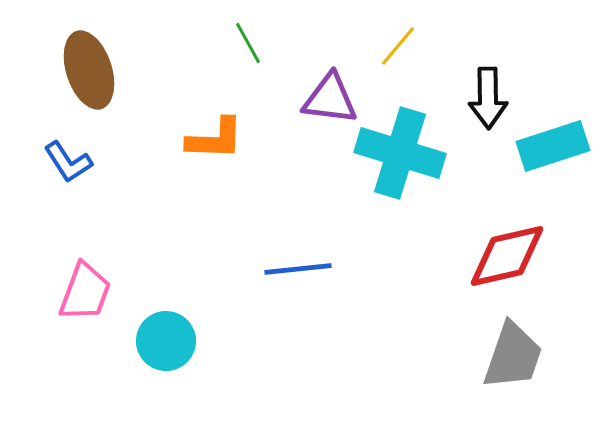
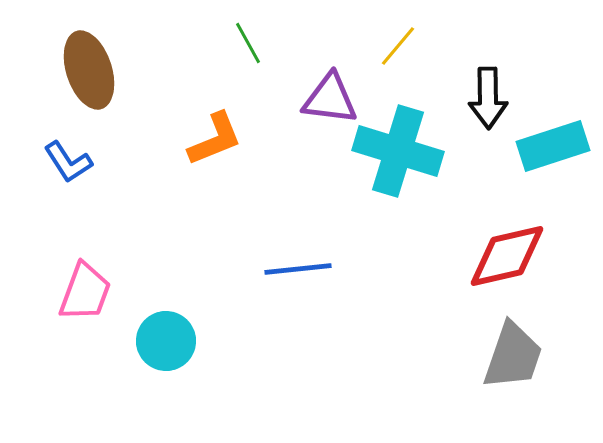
orange L-shape: rotated 24 degrees counterclockwise
cyan cross: moved 2 px left, 2 px up
